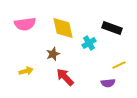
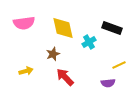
pink semicircle: moved 1 px left, 1 px up
cyan cross: moved 1 px up
